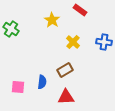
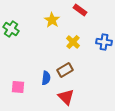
blue semicircle: moved 4 px right, 4 px up
red triangle: rotated 48 degrees clockwise
